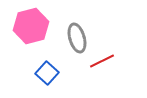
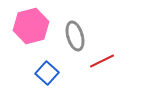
gray ellipse: moved 2 px left, 2 px up
